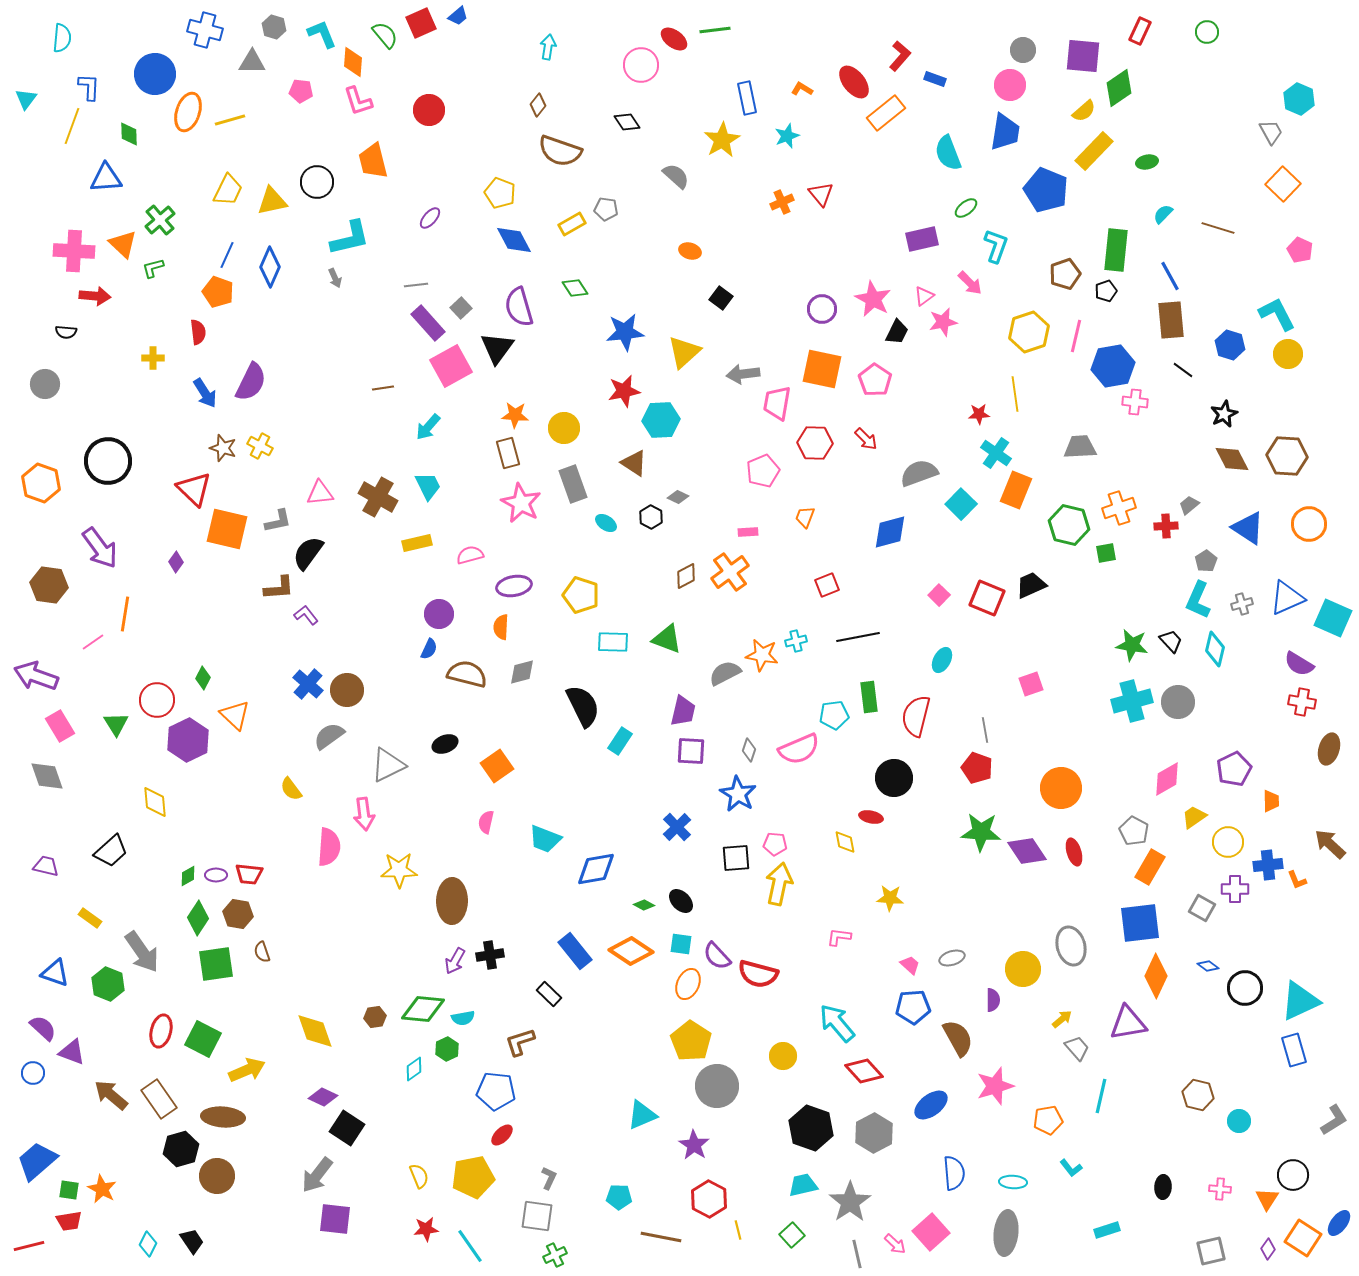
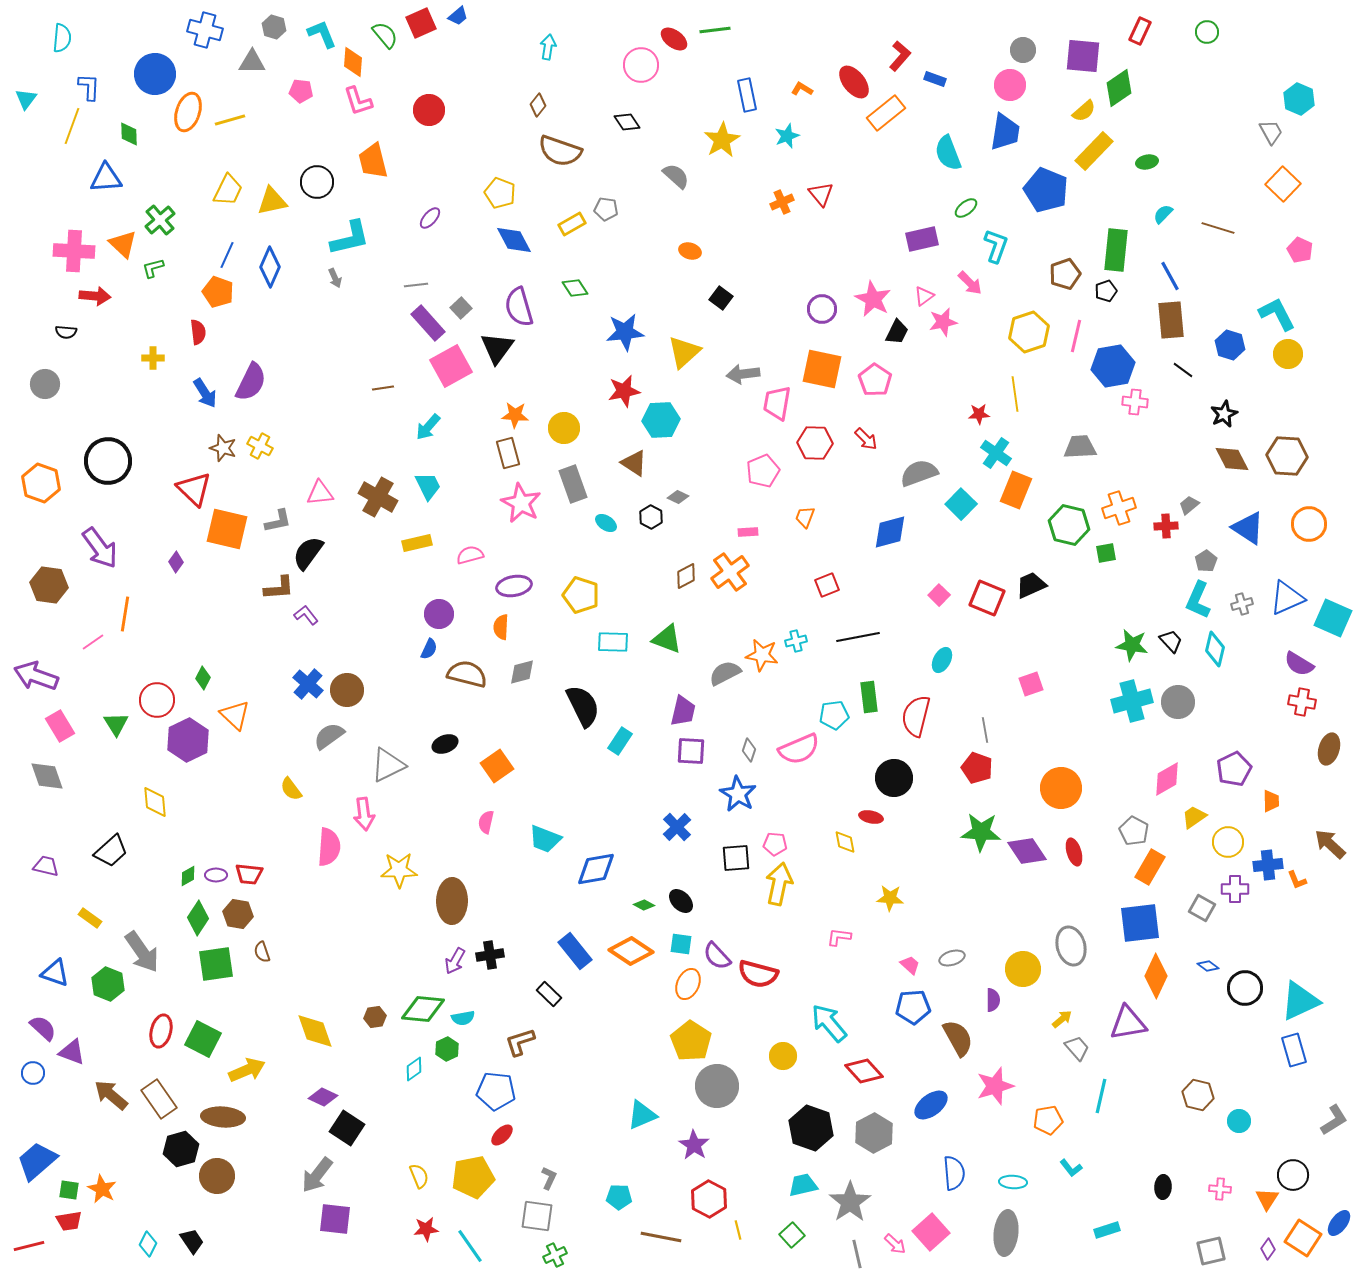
blue rectangle at (747, 98): moved 3 px up
cyan arrow at (837, 1023): moved 8 px left
